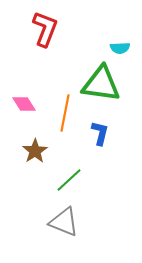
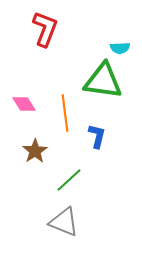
green triangle: moved 2 px right, 3 px up
orange line: rotated 18 degrees counterclockwise
blue L-shape: moved 3 px left, 3 px down
